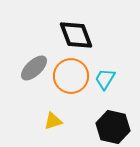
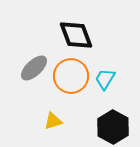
black hexagon: rotated 16 degrees clockwise
